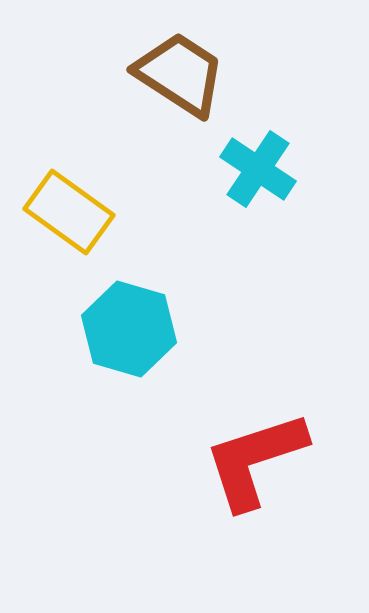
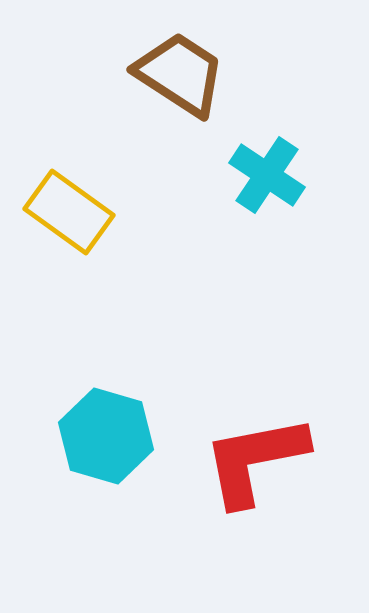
cyan cross: moved 9 px right, 6 px down
cyan hexagon: moved 23 px left, 107 px down
red L-shape: rotated 7 degrees clockwise
